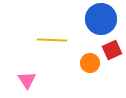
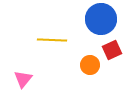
orange circle: moved 2 px down
pink triangle: moved 4 px left, 1 px up; rotated 12 degrees clockwise
